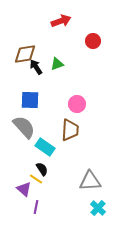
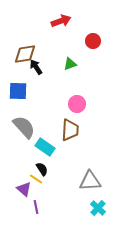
green triangle: moved 13 px right
blue square: moved 12 px left, 9 px up
purple line: rotated 24 degrees counterclockwise
